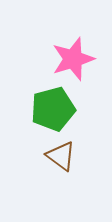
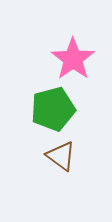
pink star: rotated 18 degrees counterclockwise
